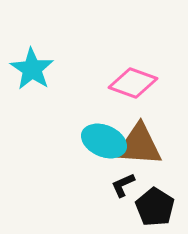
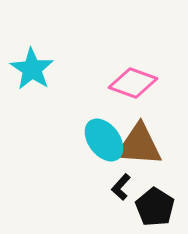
cyan ellipse: moved 1 px up; rotated 30 degrees clockwise
black L-shape: moved 2 px left, 2 px down; rotated 24 degrees counterclockwise
